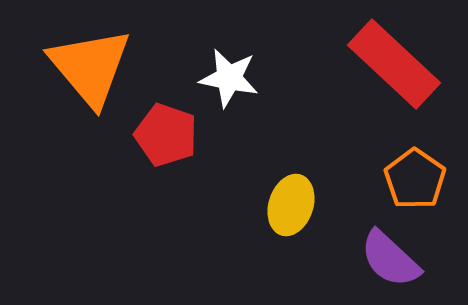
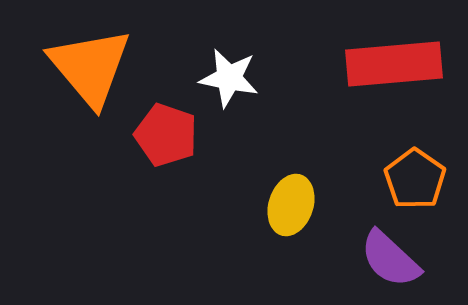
red rectangle: rotated 48 degrees counterclockwise
